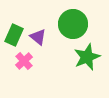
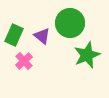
green circle: moved 3 px left, 1 px up
purple triangle: moved 4 px right, 1 px up
green star: moved 2 px up
